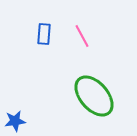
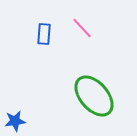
pink line: moved 8 px up; rotated 15 degrees counterclockwise
